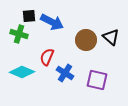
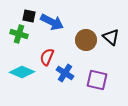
black square: rotated 16 degrees clockwise
